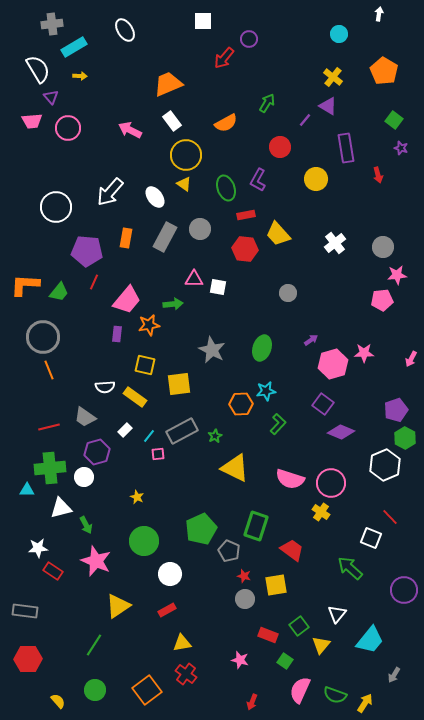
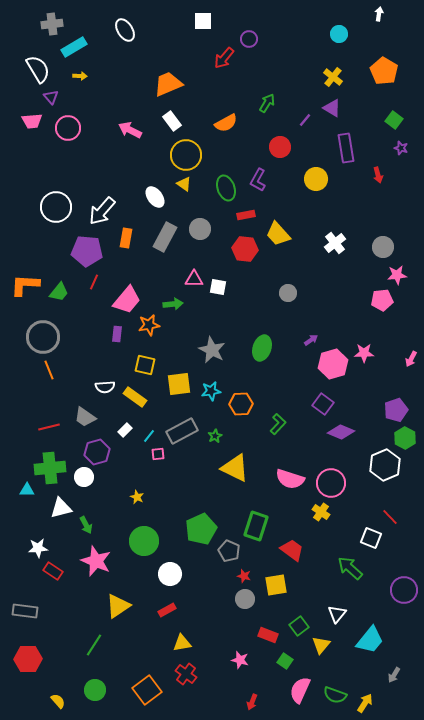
purple triangle at (328, 106): moved 4 px right, 2 px down
white arrow at (110, 192): moved 8 px left, 19 px down
cyan star at (266, 391): moved 55 px left
